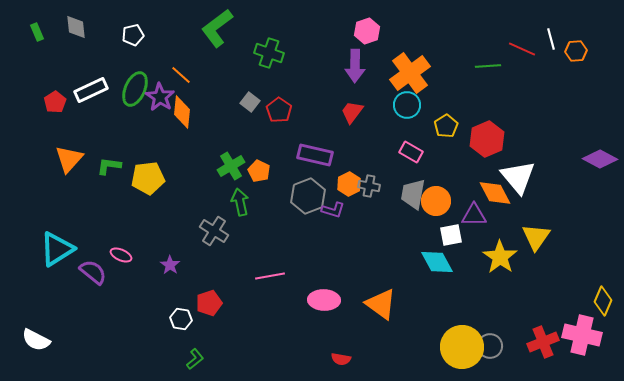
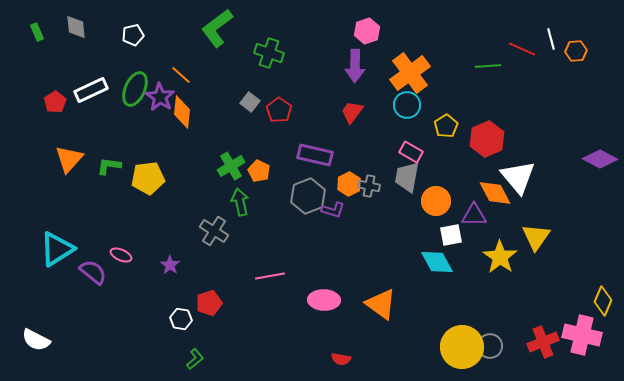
gray trapezoid at (413, 194): moved 6 px left, 17 px up
